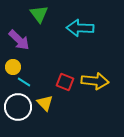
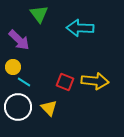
yellow triangle: moved 4 px right, 5 px down
